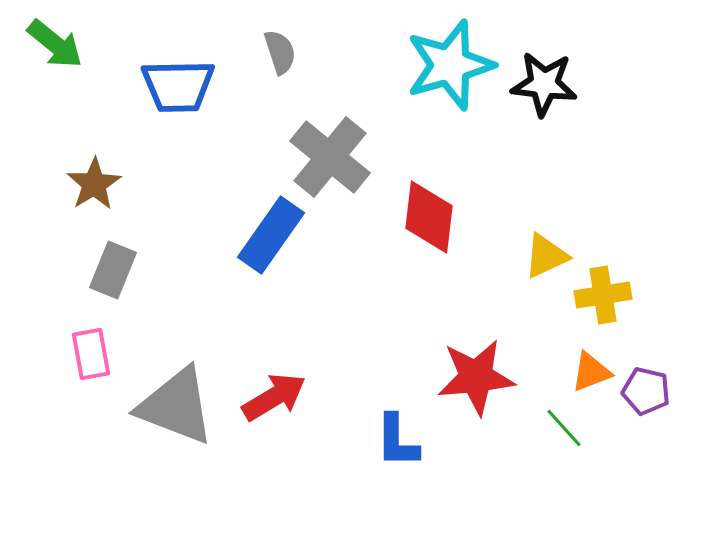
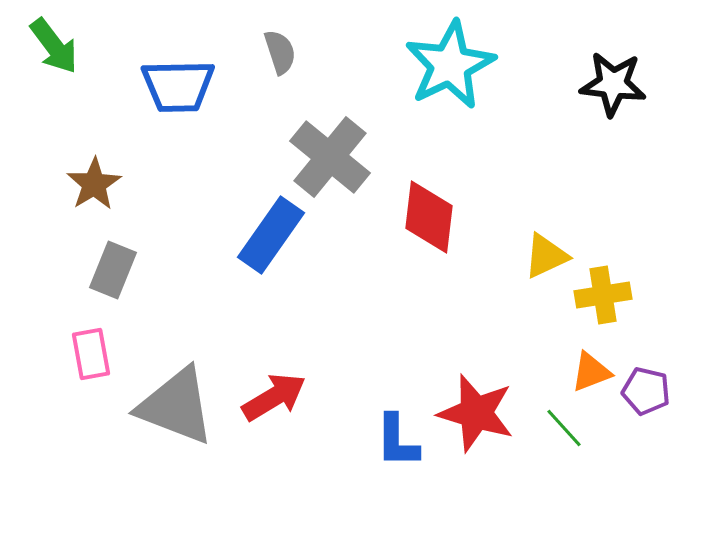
green arrow: moved 1 px left, 2 px down; rotated 14 degrees clockwise
cyan star: rotated 10 degrees counterclockwise
black star: moved 69 px right
red star: moved 36 px down; rotated 22 degrees clockwise
